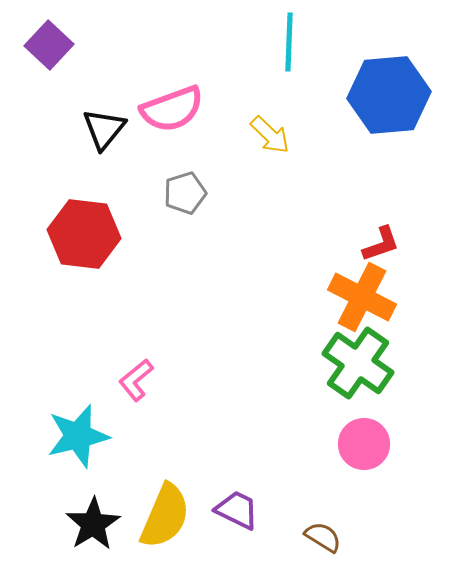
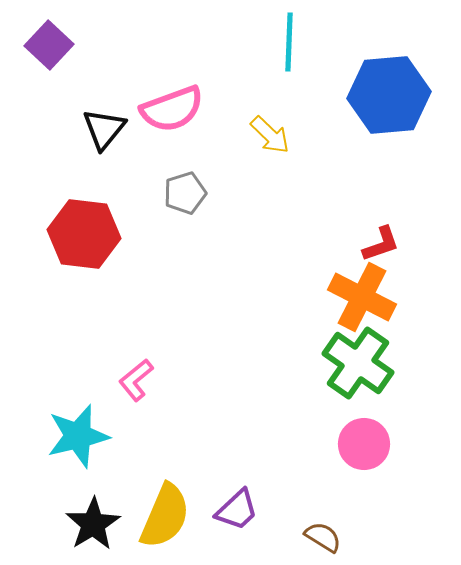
purple trapezoid: rotated 111 degrees clockwise
